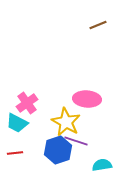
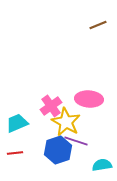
pink ellipse: moved 2 px right
pink cross: moved 24 px right, 3 px down
cyan trapezoid: rotated 130 degrees clockwise
